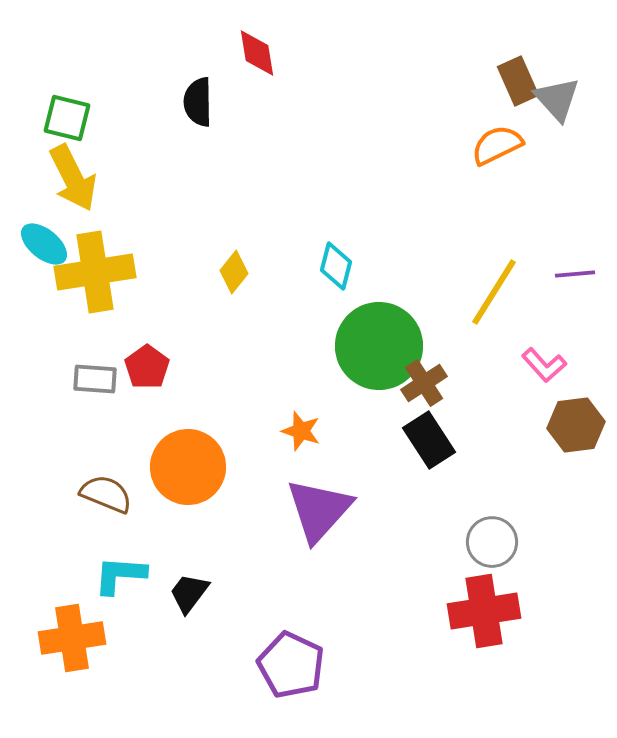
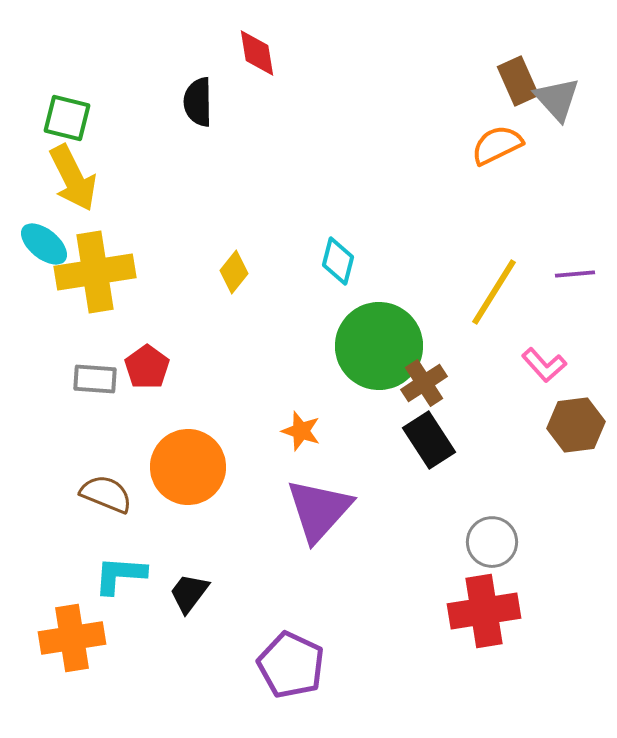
cyan diamond: moved 2 px right, 5 px up
